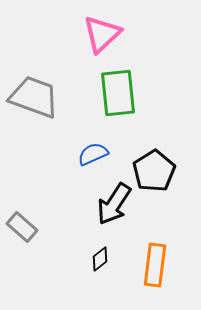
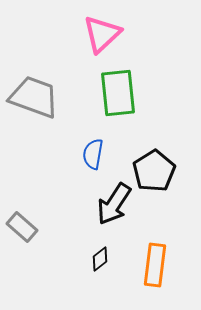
blue semicircle: rotated 56 degrees counterclockwise
